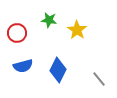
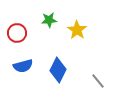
green star: rotated 14 degrees counterclockwise
gray line: moved 1 px left, 2 px down
